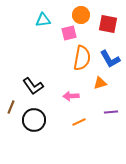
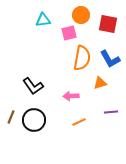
brown line: moved 10 px down
